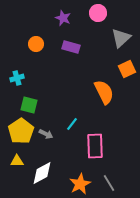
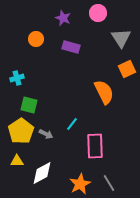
gray triangle: rotated 20 degrees counterclockwise
orange circle: moved 5 px up
